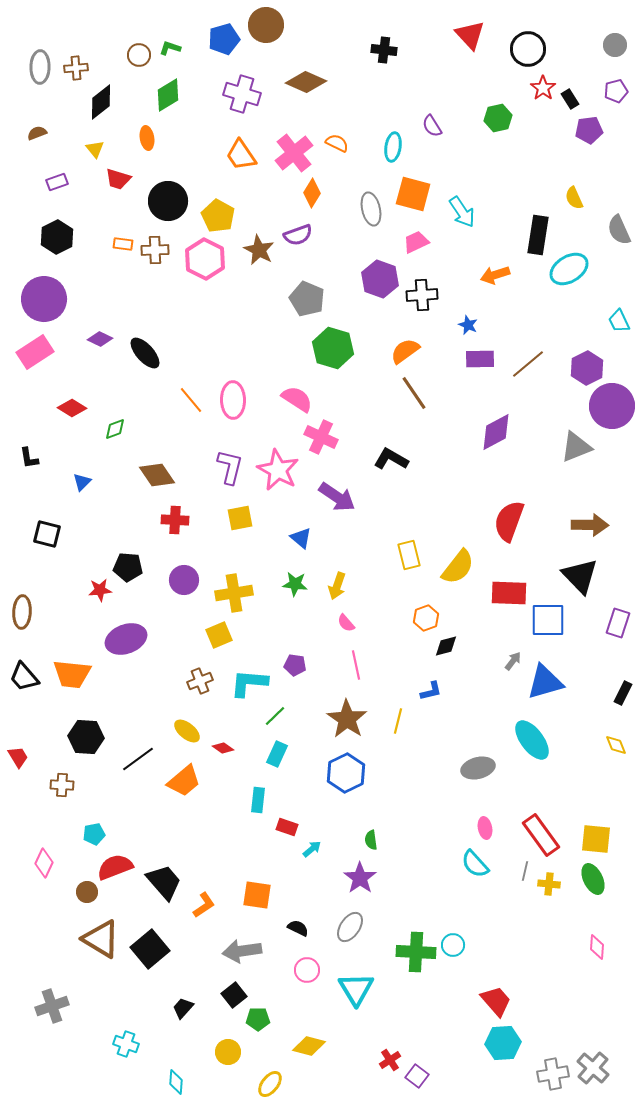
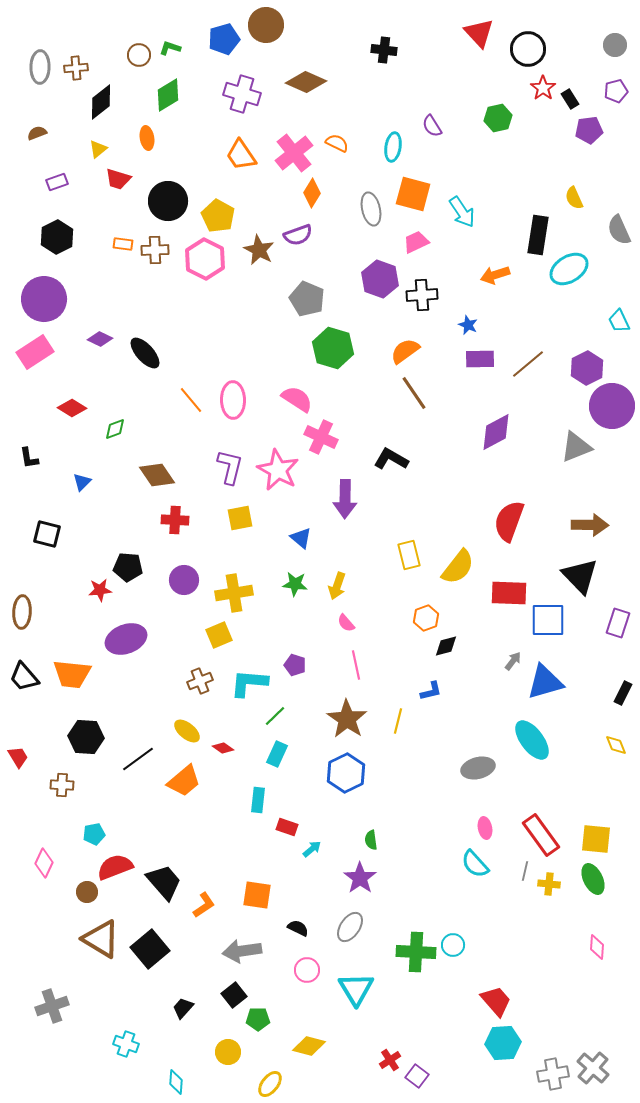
red triangle at (470, 35): moved 9 px right, 2 px up
yellow triangle at (95, 149): moved 3 px right; rotated 30 degrees clockwise
purple arrow at (337, 497): moved 8 px right, 2 px down; rotated 57 degrees clockwise
purple pentagon at (295, 665): rotated 10 degrees clockwise
